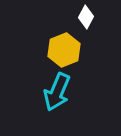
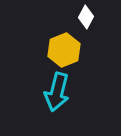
cyan arrow: rotated 9 degrees counterclockwise
